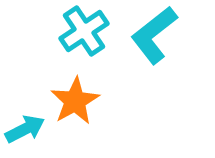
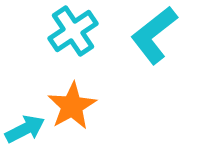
cyan cross: moved 11 px left
orange star: moved 3 px left, 5 px down
